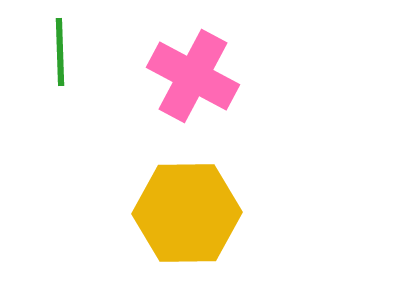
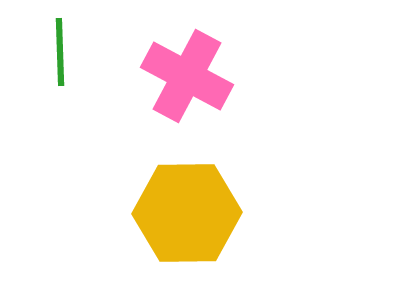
pink cross: moved 6 px left
